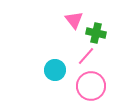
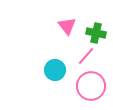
pink triangle: moved 7 px left, 6 px down
